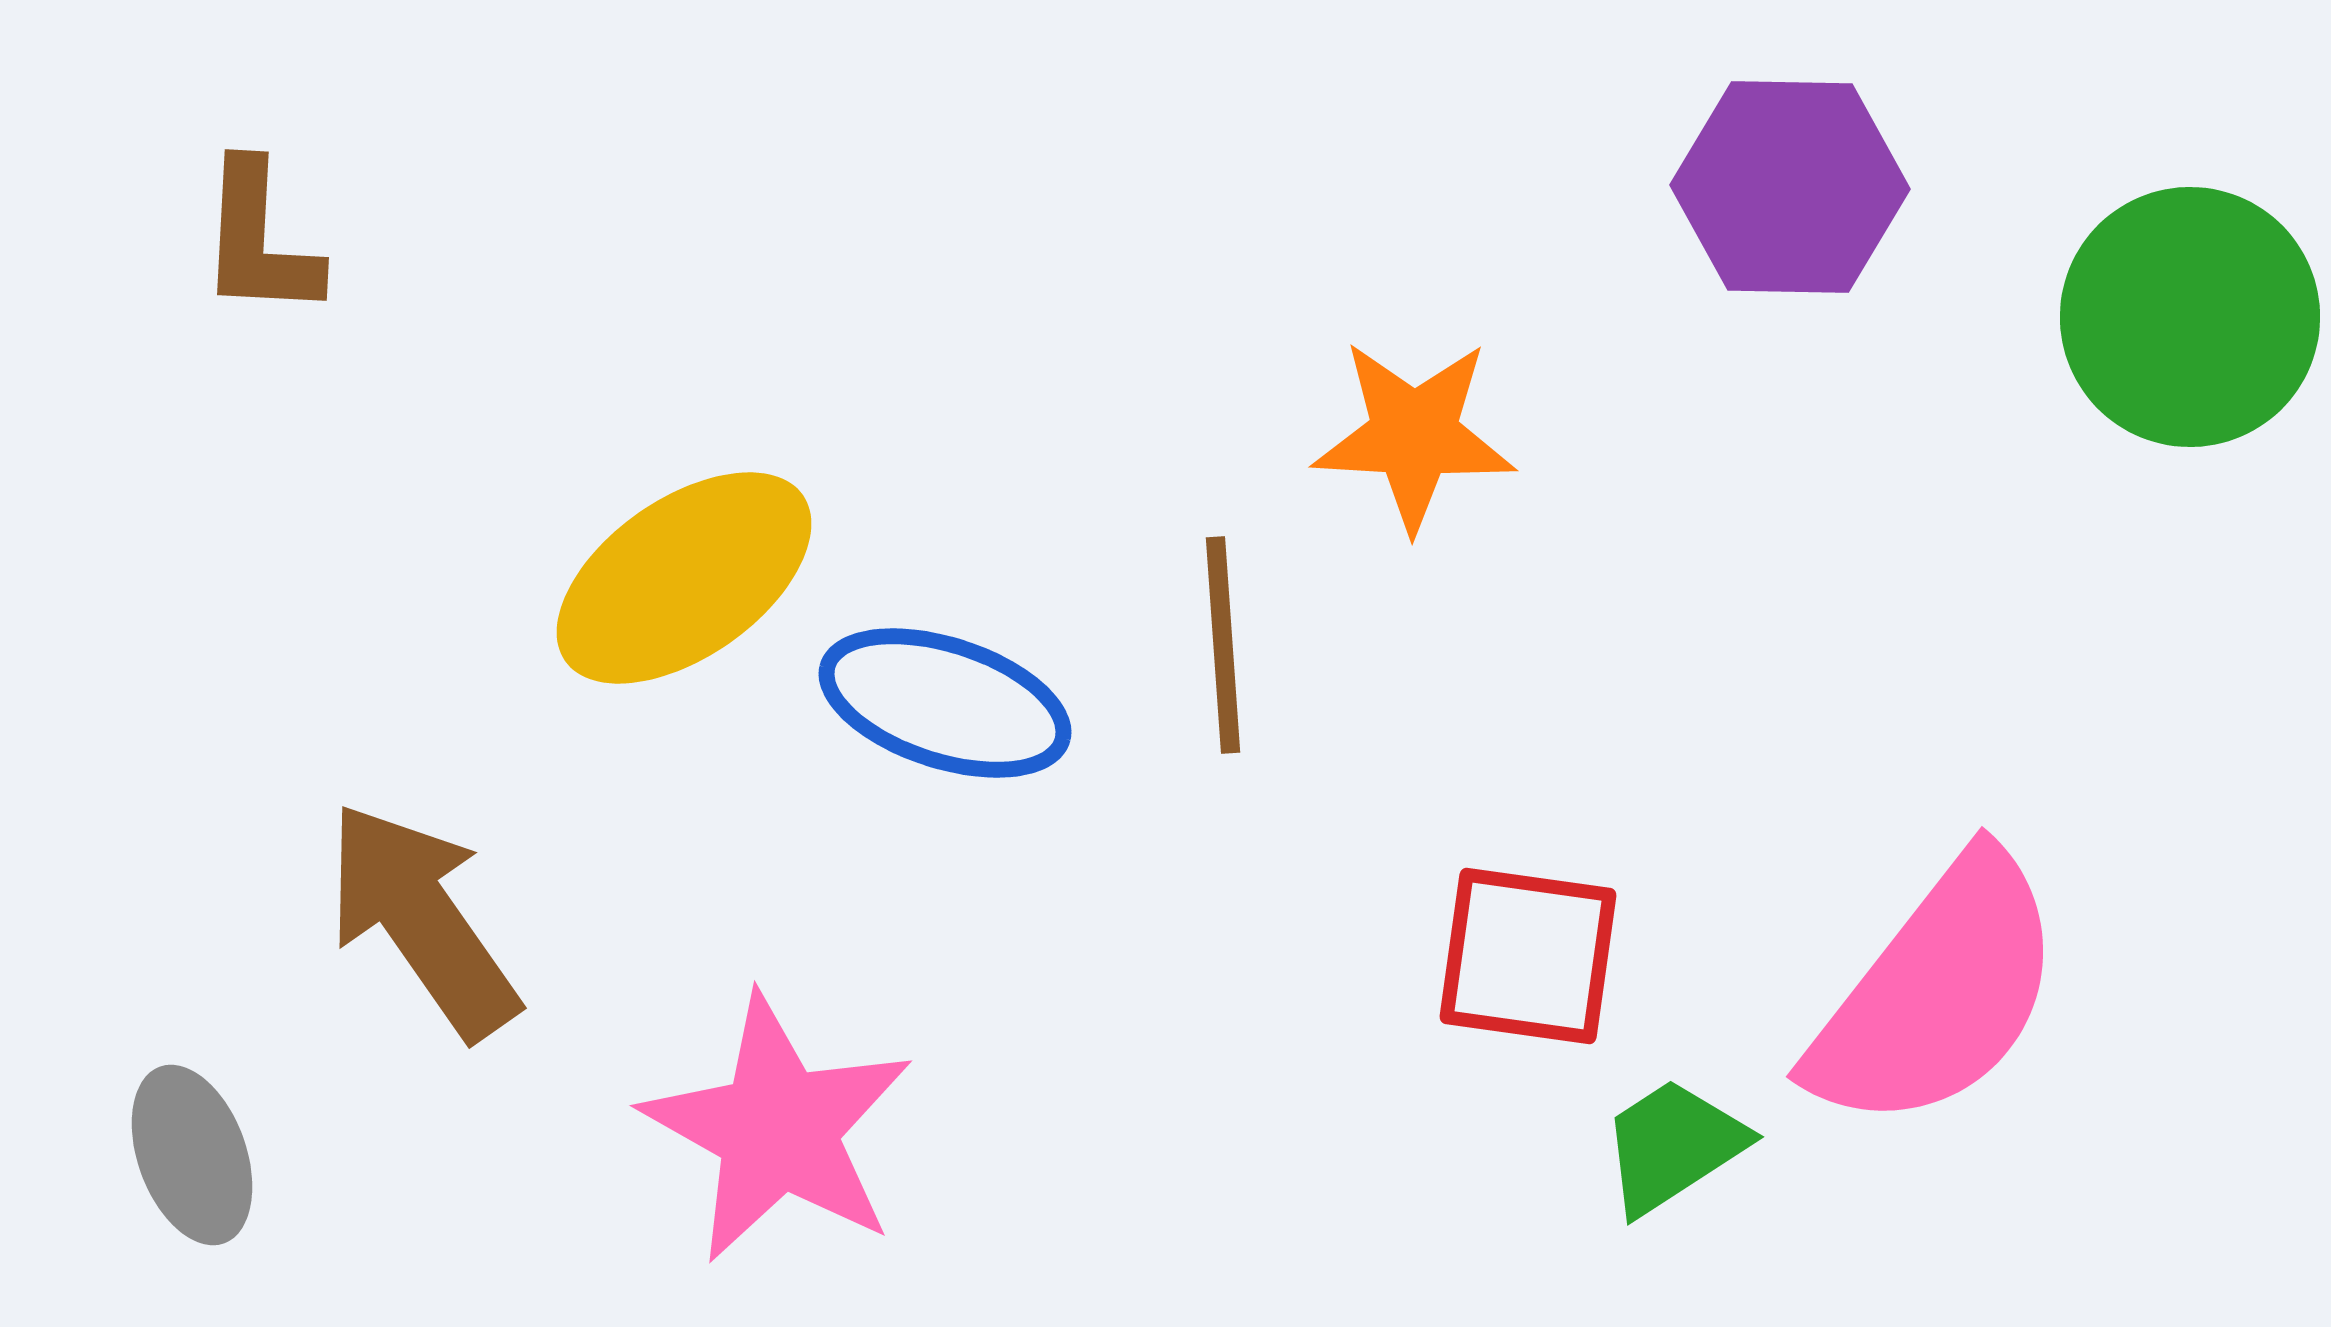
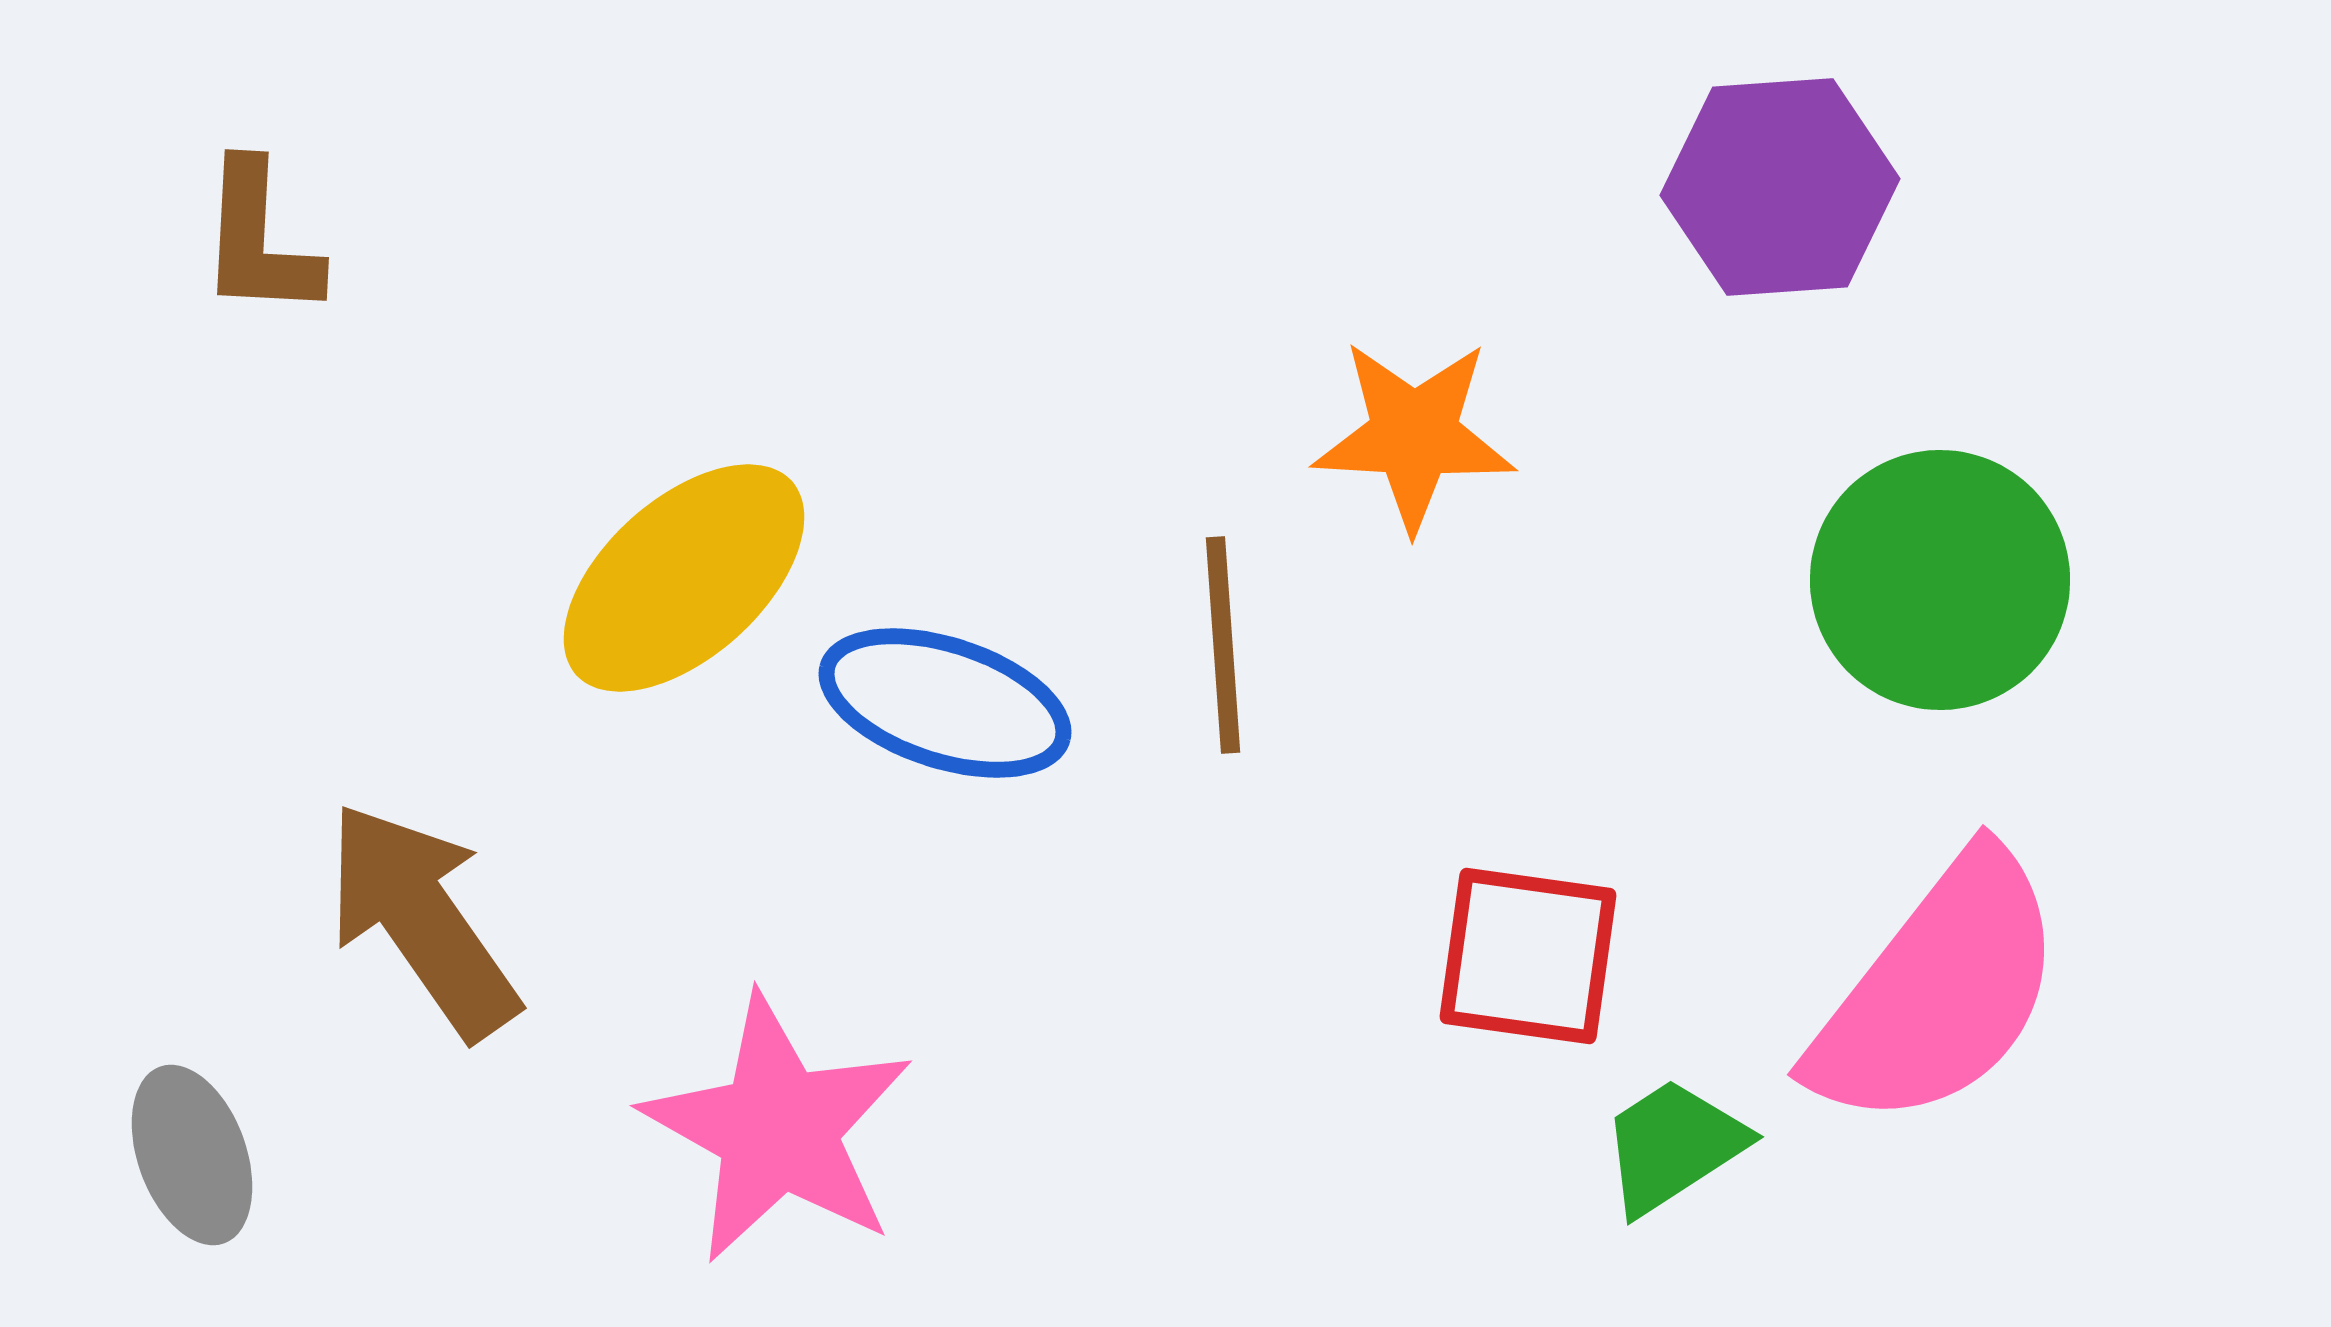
purple hexagon: moved 10 px left; rotated 5 degrees counterclockwise
green circle: moved 250 px left, 263 px down
yellow ellipse: rotated 7 degrees counterclockwise
pink semicircle: moved 1 px right, 2 px up
